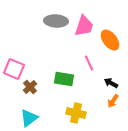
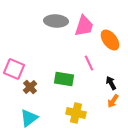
black arrow: rotated 32 degrees clockwise
